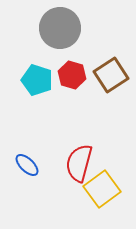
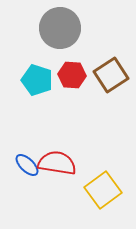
red hexagon: rotated 12 degrees counterclockwise
red semicircle: moved 22 px left; rotated 84 degrees clockwise
yellow square: moved 1 px right, 1 px down
